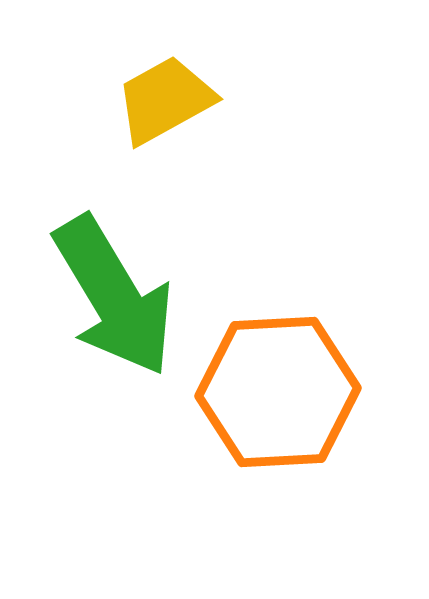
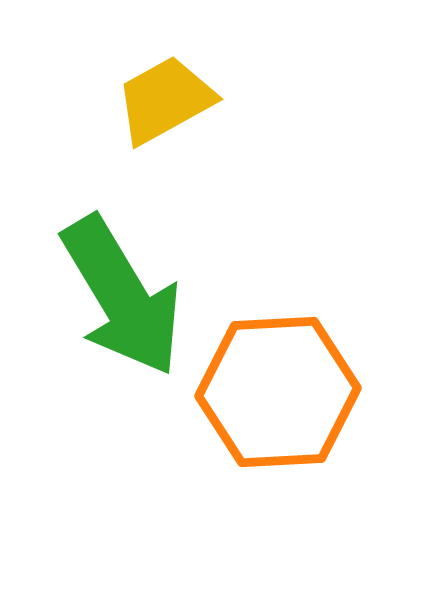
green arrow: moved 8 px right
